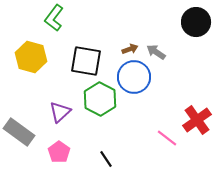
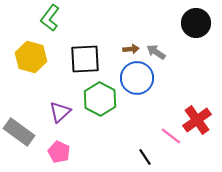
green L-shape: moved 4 px left
black circle: moved 1 px down
brown arrow: moved 1 px right; rotated 14 degrees clockwise
black square: moved 1 px left, 2 px up; rotated 12 degrees counterclockwise
blue circle: moved 3 px right, 1 px down
pink line: moved 4 px right, 2 px up
pink pentagon: rotated 10 degrees counterclockwise
black line: moved 39 px right, 2 px up
